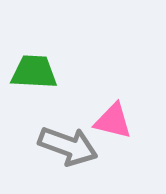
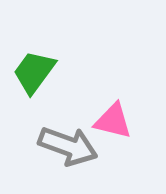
green trapezoid: rotated 57 degrees counterclockwise
